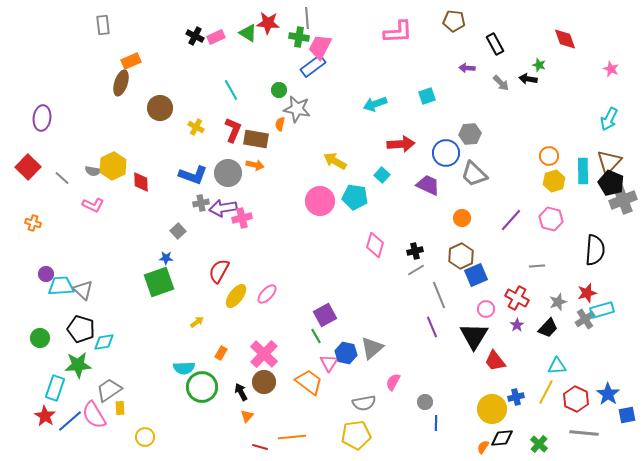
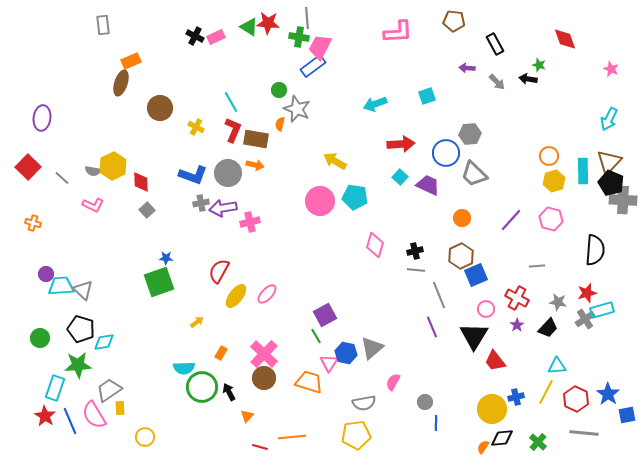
green triangle at (248, 33): moved 1 px right, 6 px up
gray arrow at (501, 83): moved 4 px left, 1 px up
cyan line at (231, 90): moved 12 px down
gray star at (297, 109): rotated 12 degrees clockwise
cyan square at (382, 175): moved 18 px right, 2 px down
gray cross at (623, 200): rotated 24 degrees clockwise
pink cross at (242, 218): moved 8 px right, 4 px down
gray square at (178, 231): moved 31 px left, 21 px up
gray line at (416, 270): rotated 36 degrees clockwise
gray star at (558, 302): rotated 30 degrees clockwise
brown circle at (264, 382): moved 4 px up
orange trapezoid at (309, 382): rotated 20 degrees counterclockwise
black arrow at (241, 392): moved 12 px left
blue line at (70, 421): rotated 72 degrees counterclockwise
green cross at (539, 444): moved 1 px left, 2 px up
